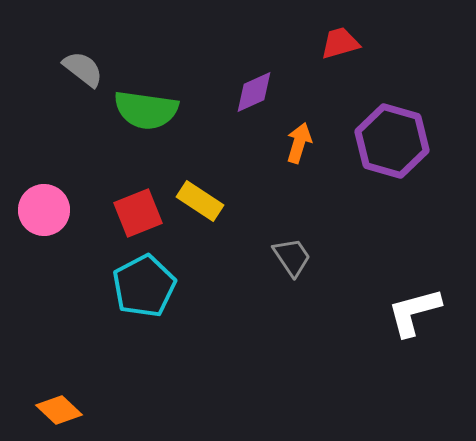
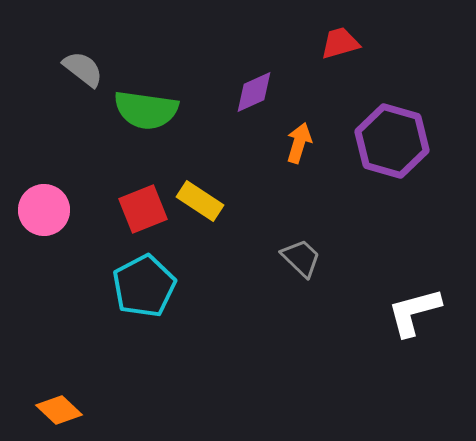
red square: moved 5 px right, 4 px up
gray trapezoid: moved 9 px right, 1 px down; rotated 12 degrees counterclockwise
